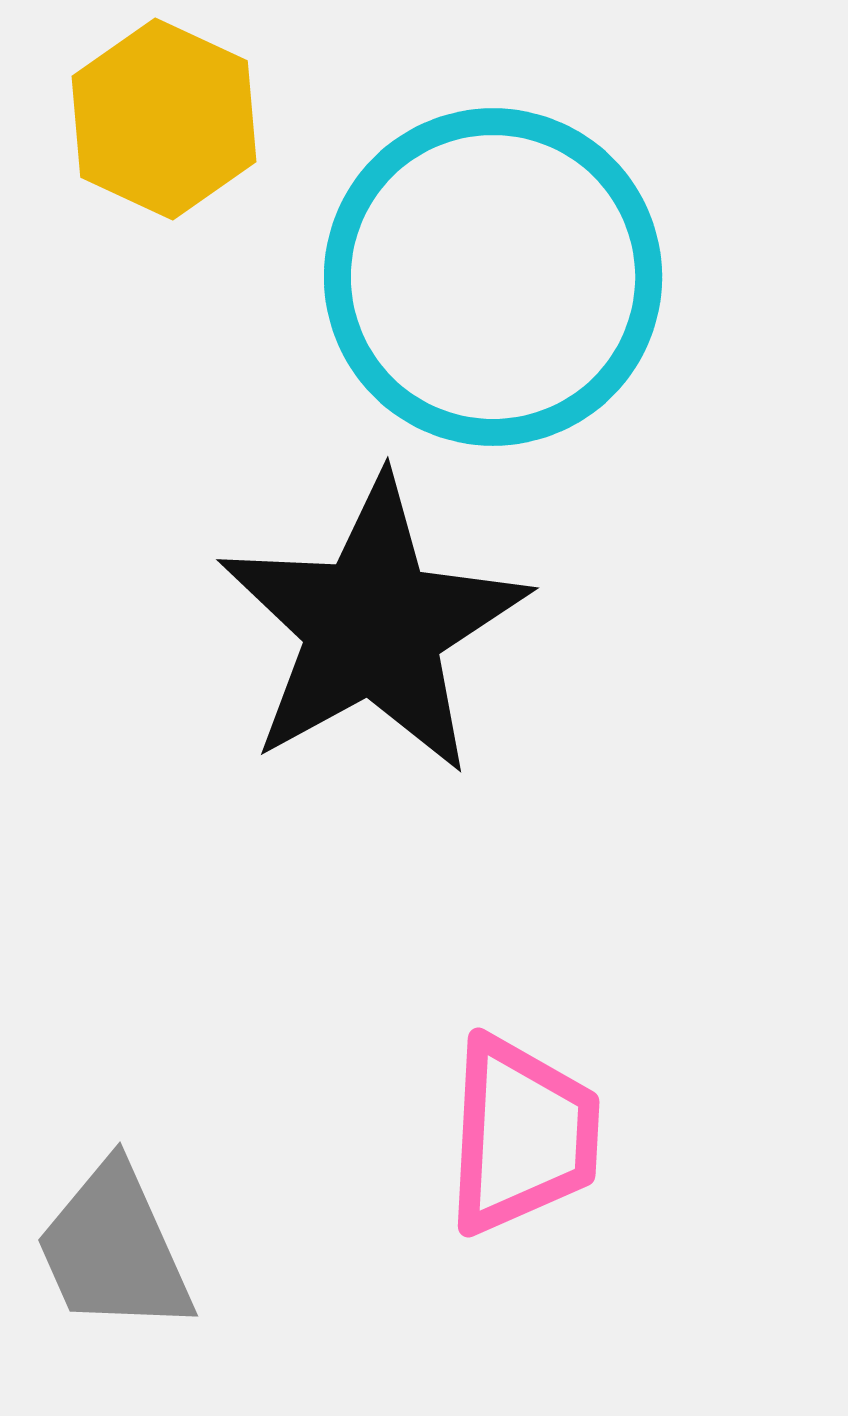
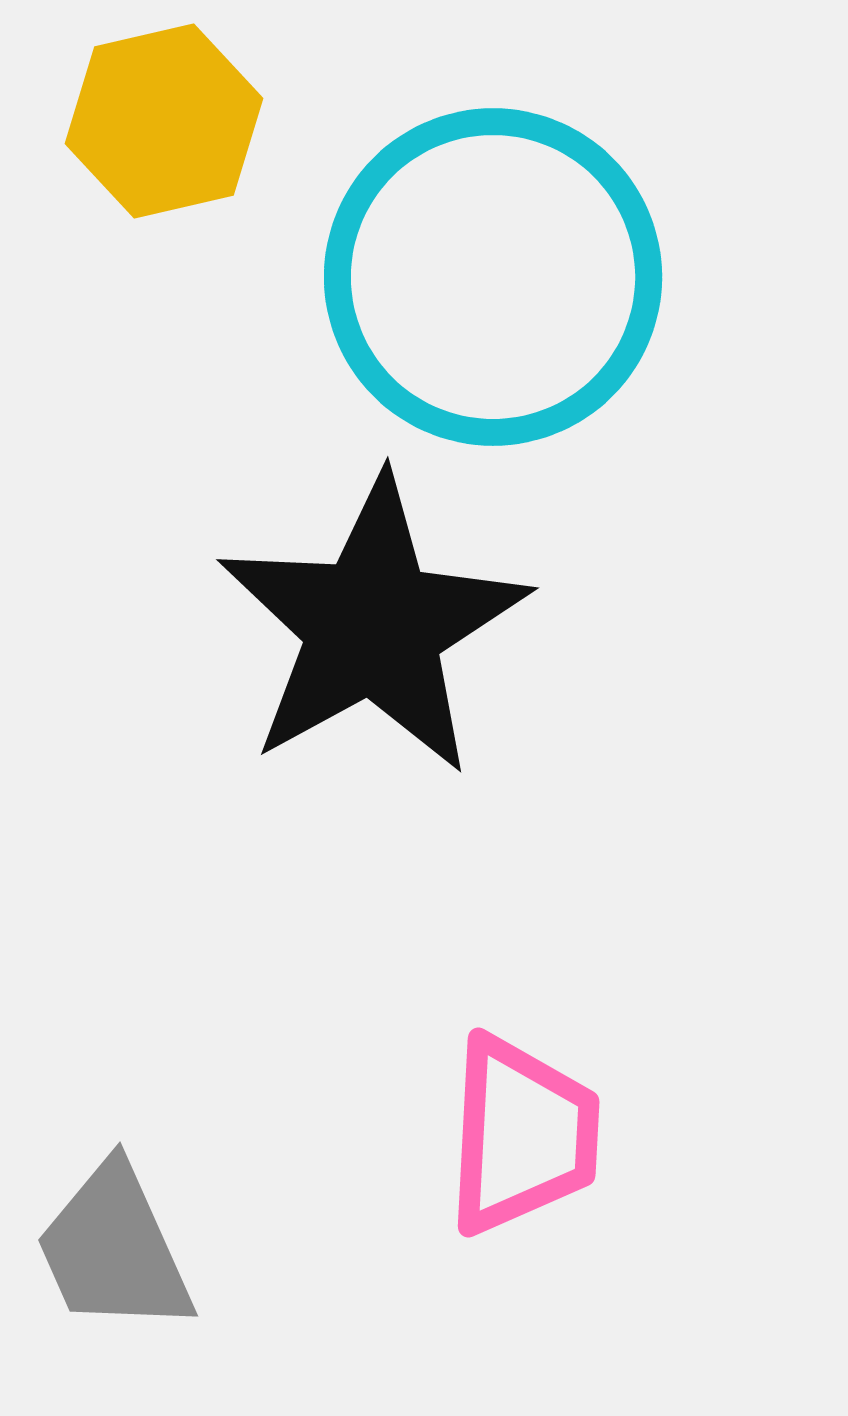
yellow hexagon: moved 2 px down; rotated 22 degrees clockwise
